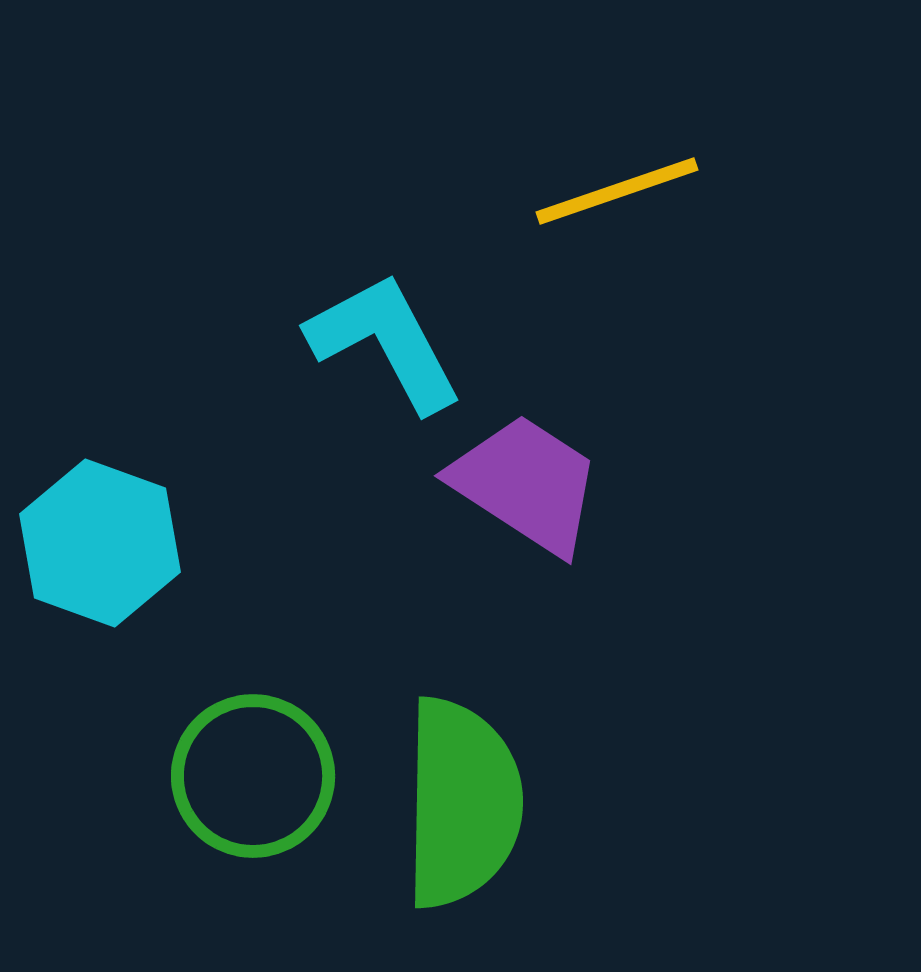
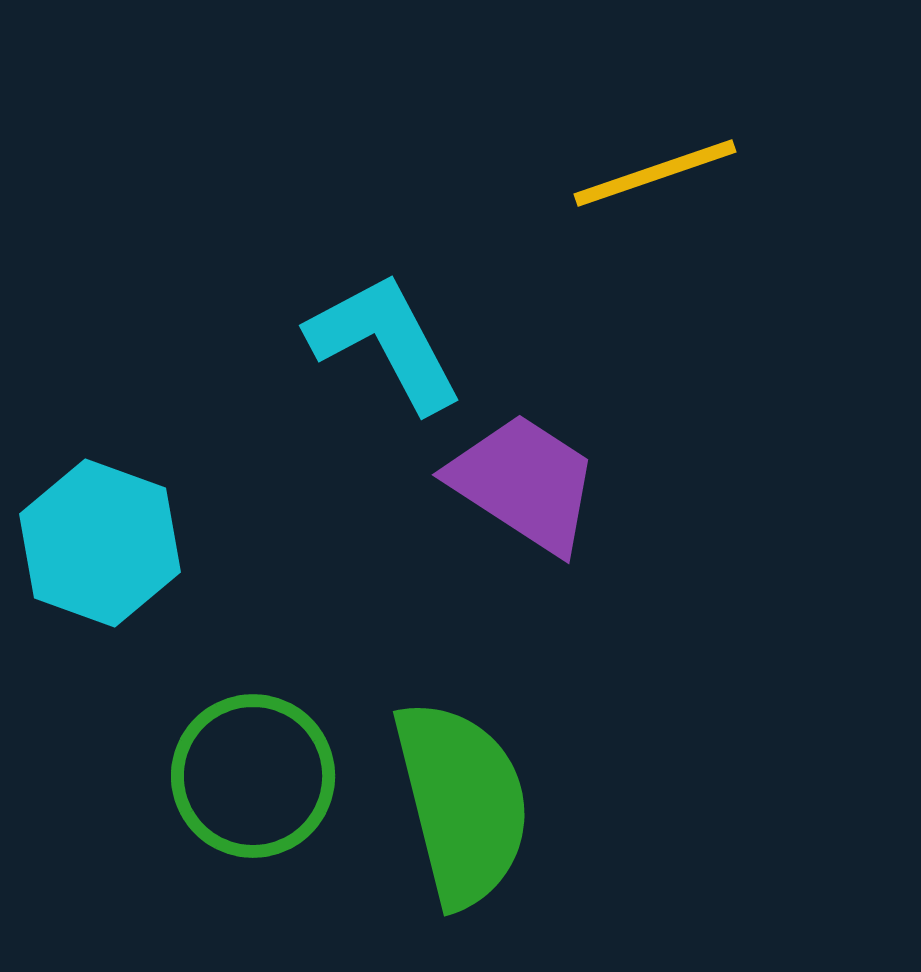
yellow line: moved 38 px right, 18 px up
purple trapezoid: moved 2 px left, 1 px up
green semicircle: rotated 15 degrees counterclockwise
